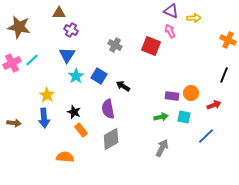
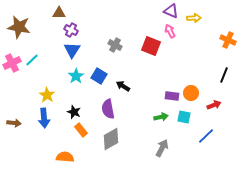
blue triangle: moved 5 px right, 5 px up
